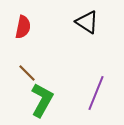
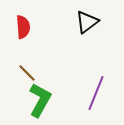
black triangle: rotated 50 degrees clockwise
red semicircle: rotated 15 degrees counterclockwise
green L-shape: moved 2 px left
